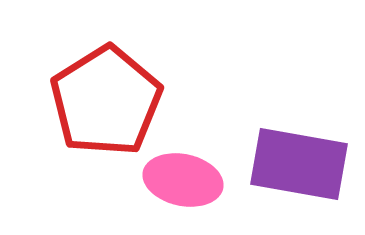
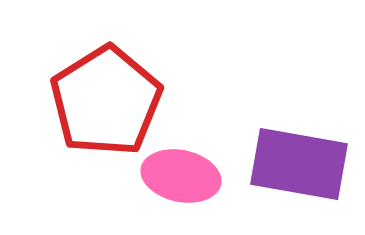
pink ellipse: moved 2 px left, 4 px up
